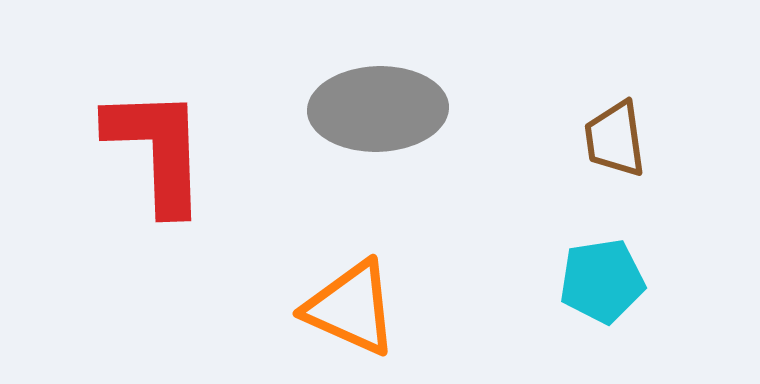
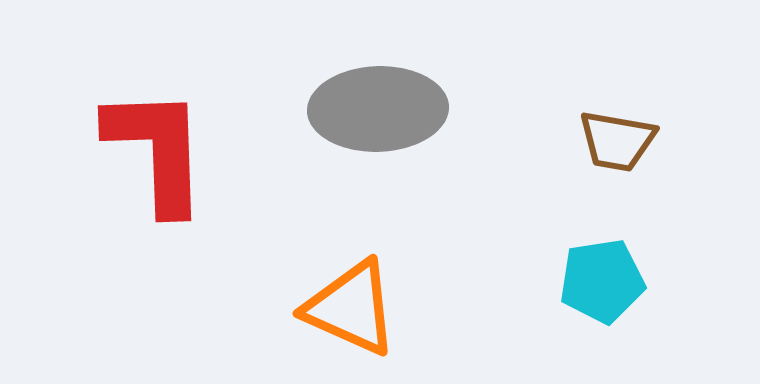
brown trapezoid: moved 2 px right, 2 px down; rotated 72 degrees counterclockwise
